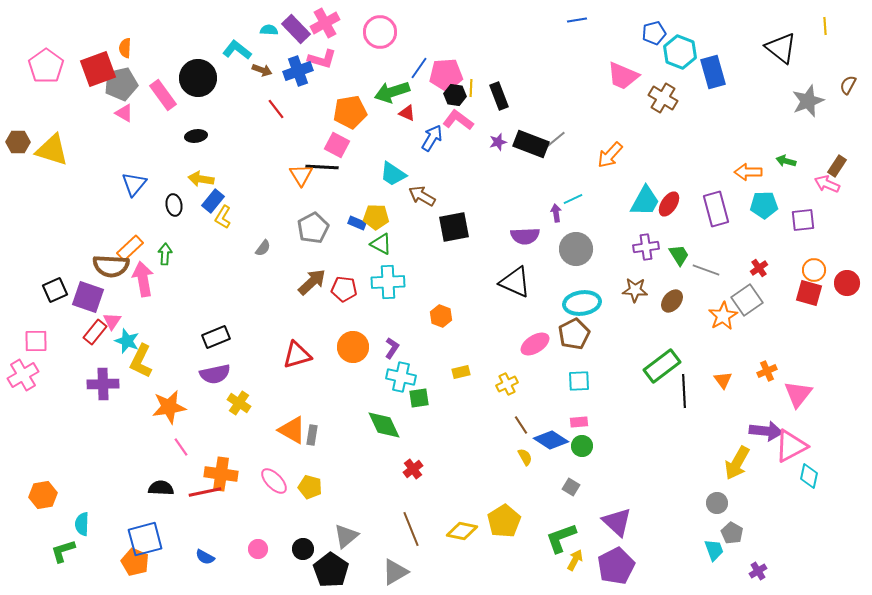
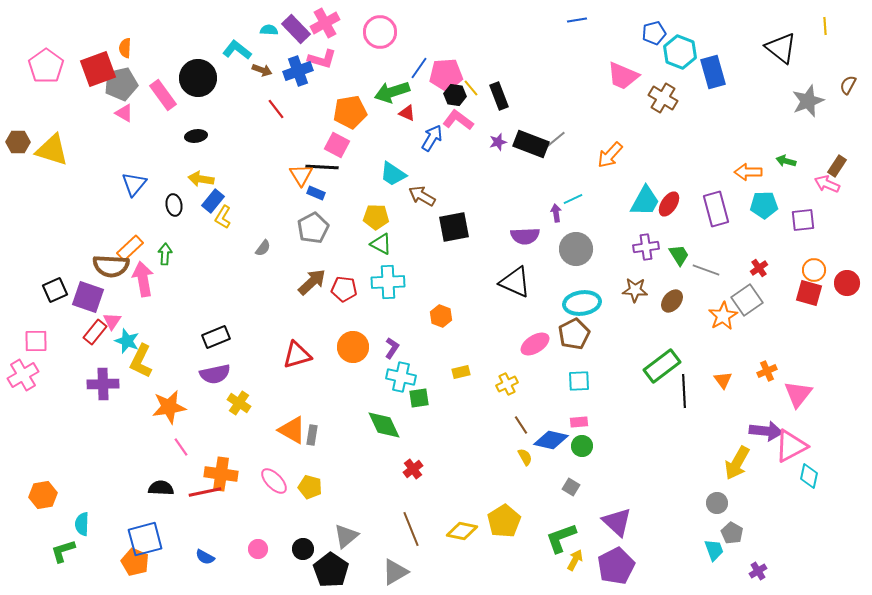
yellow line at (471, 88): rotated 42 degrees counterclockwise
blue rectangle at (357, 223): moved 41 px left, 30 px up
blue diamond at (551, 440): rotated 20 degrees counterclockwise
